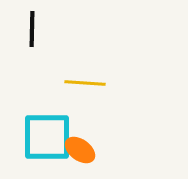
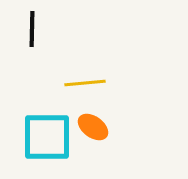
yellow line: rotated 9 degrees counterclockwise
orange ellipse: moved 13 px right, 23 px up
